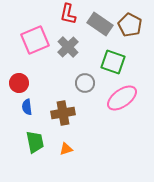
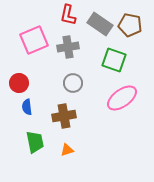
red L-shape: moved 1 px down
brown pentagon: rotated 15 degrees counterclockwise
pink square: moved 1 px left
gray cross: rotated 35 degrees clockwise
green square: moved 1 px right, 2 px up
gray circle: moved 12 px left
brown cross: moved 1 px right, 3 px down
orange triangle: moved 1 px right, 1 px down
